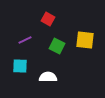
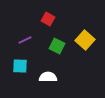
yellow square: rotated 36 degrees clockwise
